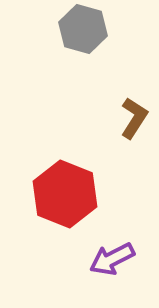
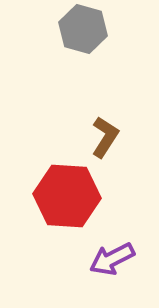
brown L-shape: moved 29 px left, 19 px down
red hexagon: moved 2 px right, 2 px down; rotated 18 degrees counterclockwise
